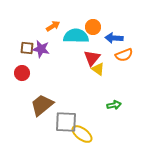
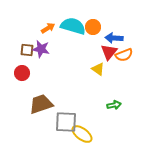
orange arrow: moved 5 px left, 2 px down
cyan semicircle: moved 3 px left, 10 px up; rotated 15 degrees clockwise
brown square: moved 2 px down
red triangle: moved 17 px right, 6 px up
brown trapezoid: moved 1 px left, 1 px up; rotated 20 degrees clockwise
